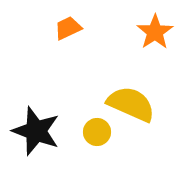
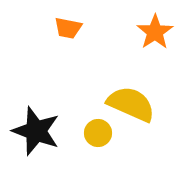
orange trapezoid: rotated 144 degrees counterclockwise
yellow circle: moved 1 px right, 1 px down
